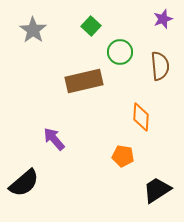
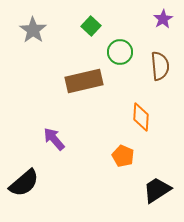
purple star: rotated 12 degrees counterclockwise
orange pentagon: rotated 15 degrees clockwise
